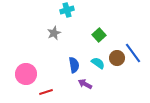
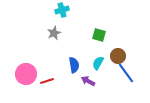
cyan cross: moved 5 px left
green square: rotated 32 degrees counterclockwise
blue line: moved 7 px left, 20 px down
brown circle: moved 1 px right, 2 px up
cyan semicircle: rotated 96 degrees counterclockwise
purple arrow: moved 3 px right, 3 px up
red line: moved 1 px right, 11 px up
